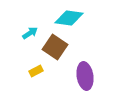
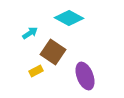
cyan diamond: rotated 20 degrees clockwise
brown square: moved 2 px left, 5 px down
purple ellipse: rotated 12 degrees counterclockwise
